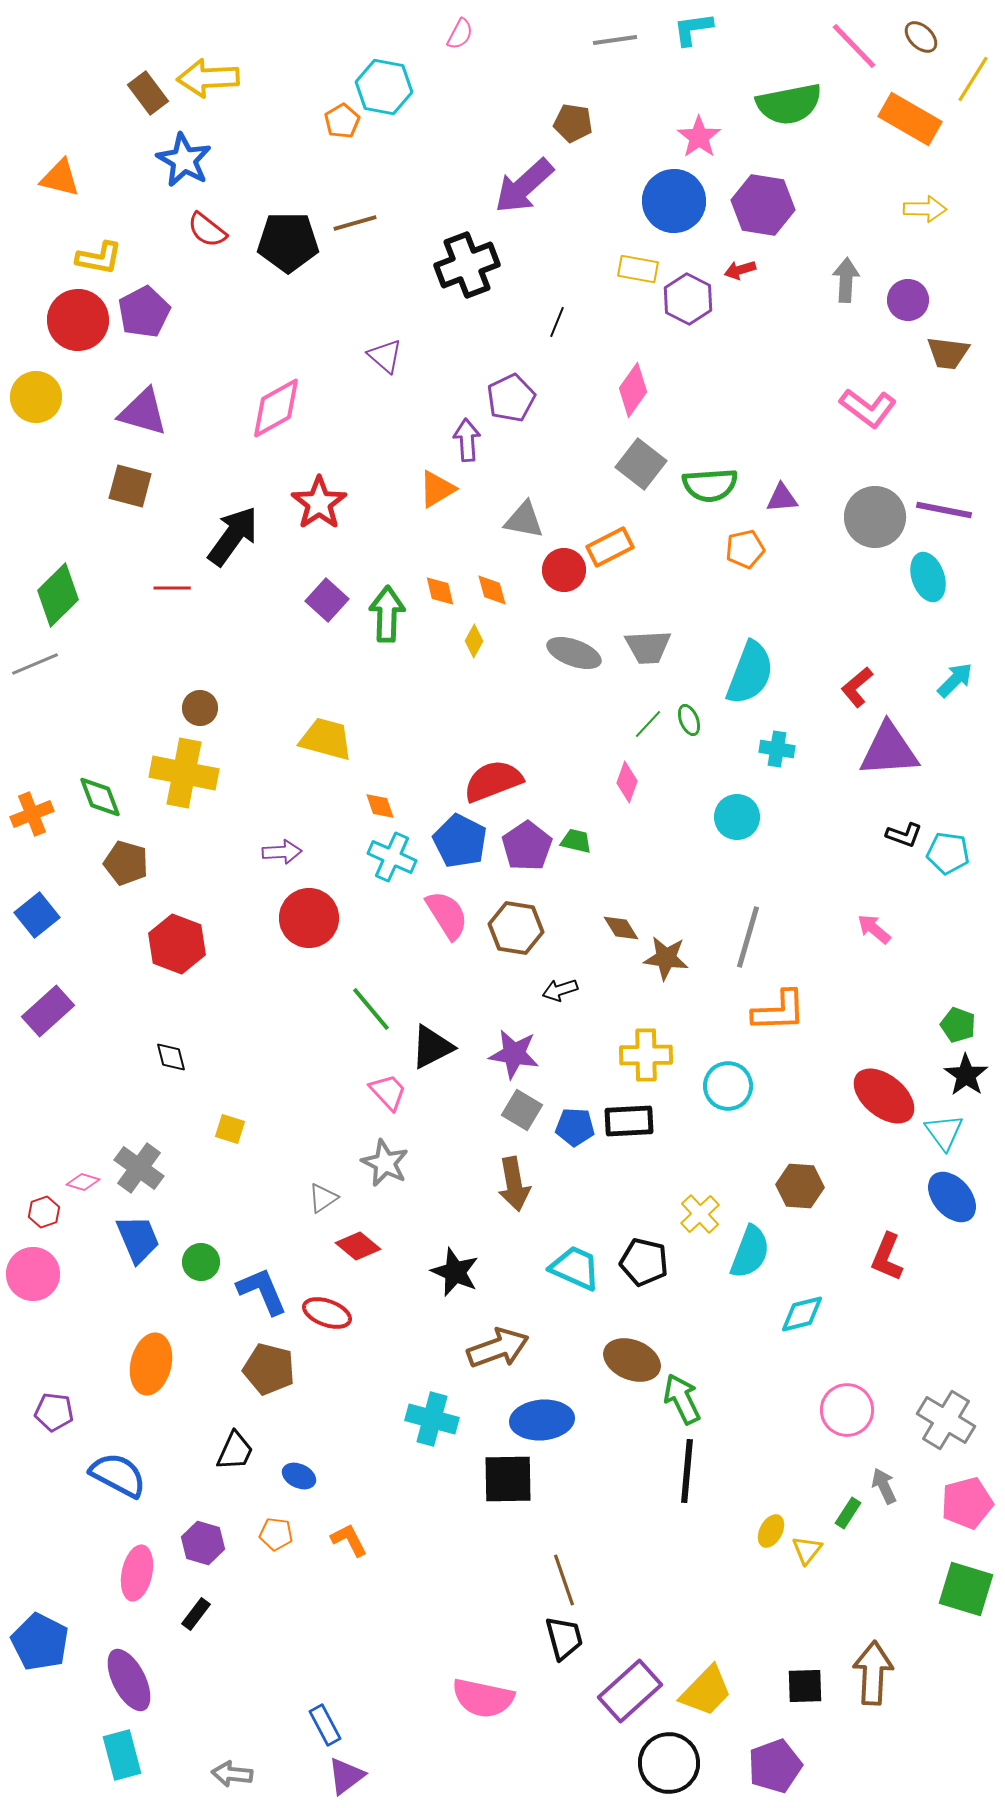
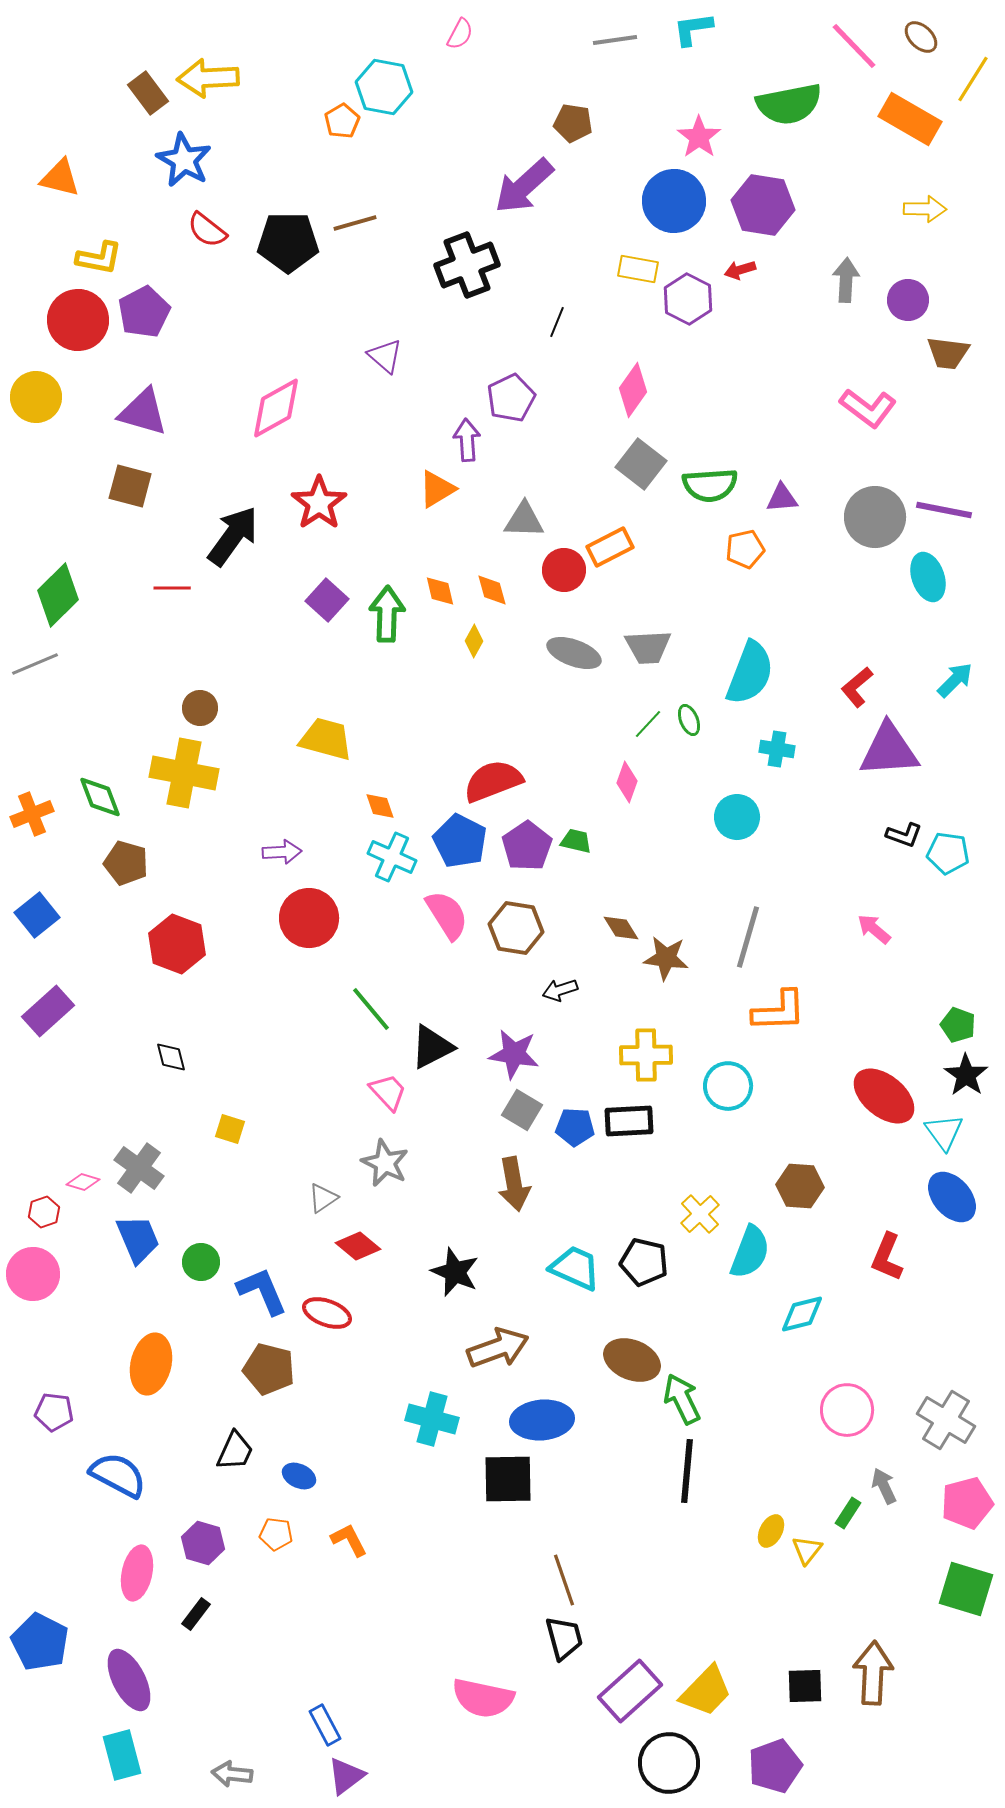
gray triangle at (524, 520): rotated 9 degrees counterclockwise
